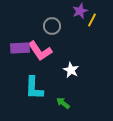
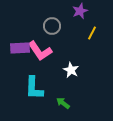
yellow line: moved 13 px down
